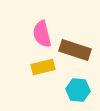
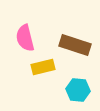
pink semicircle: moved 17 px left, 4 px down
brown rectangle: moved 5 px up
